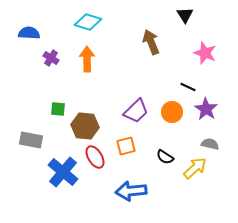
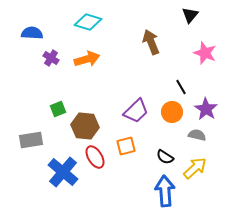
black triangle: moved 5 px right; rotated 12 degrees clockwise
blue semicircle: moved 3 px right
orange arrow: rotated 75 degrees clockwise
black line: moved 7 px left; rotated 35 degrees clockwise
green square: rotated 28 degrees counterclockwise
gray rectangle: rotated 20 degrees counterclockwise
gray semicircle: moved 13 px left, 9 px up
blue arrow: moved 34 px right; rotated 92 degrees clockwise
